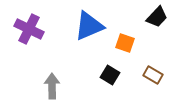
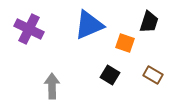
black trapezoid: moved 8 px left, 5 px down; rotated 25 degrees counterclockwise
blue triangle: moved 1 px up
